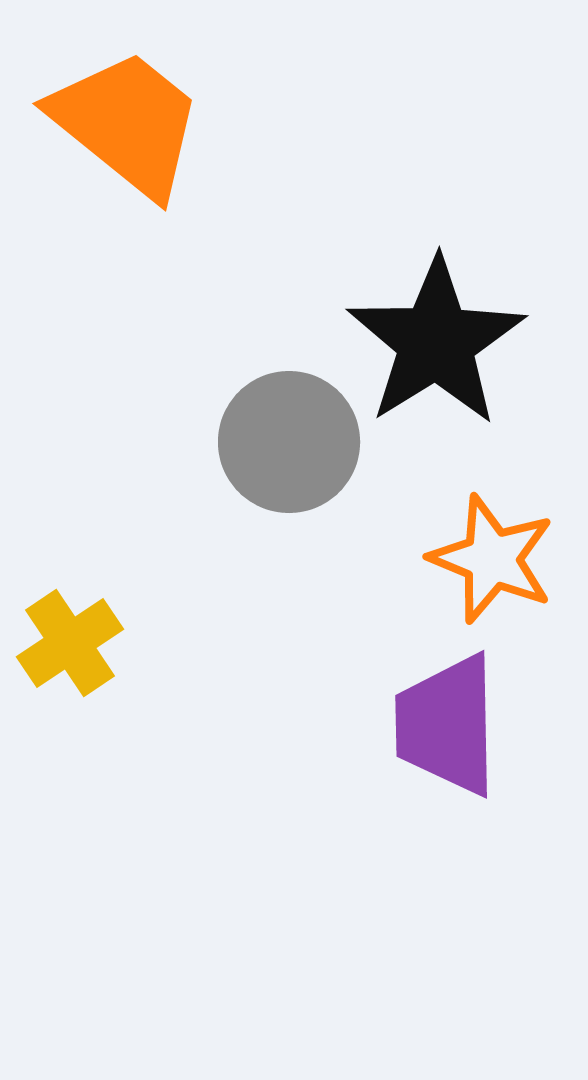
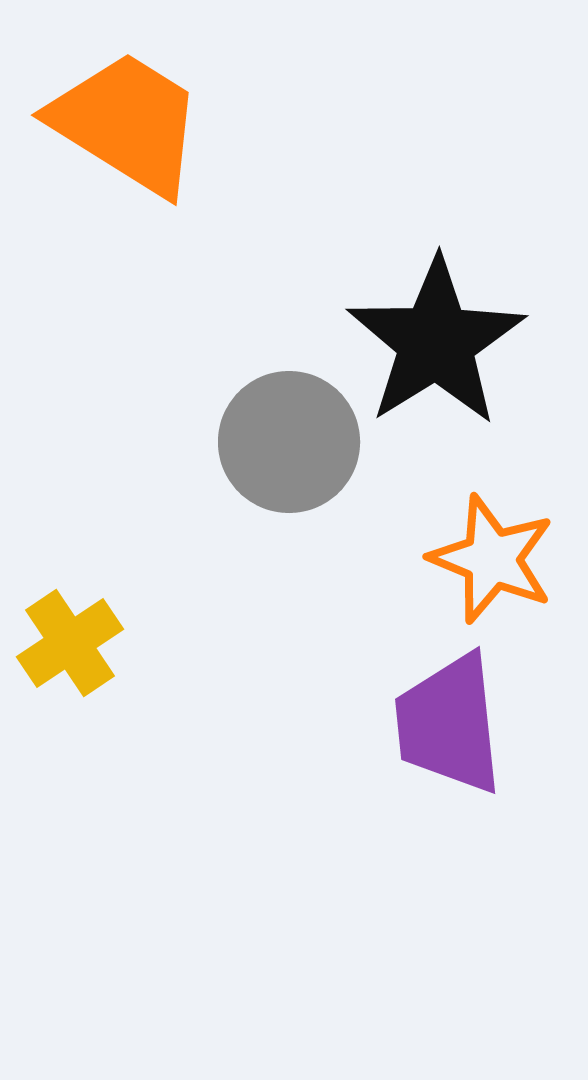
orange trapezoid: rotated 7 degrees counterclockwise
purple trapezoid: moved 2 px right, 1 px up; rotated 5 degrees counterclockwise
